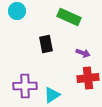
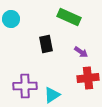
cyan circle: moved 6 px left, 8 px down
purple arrow: moved 2 px left, 1 px up; rotated 16 degrees clockwise
